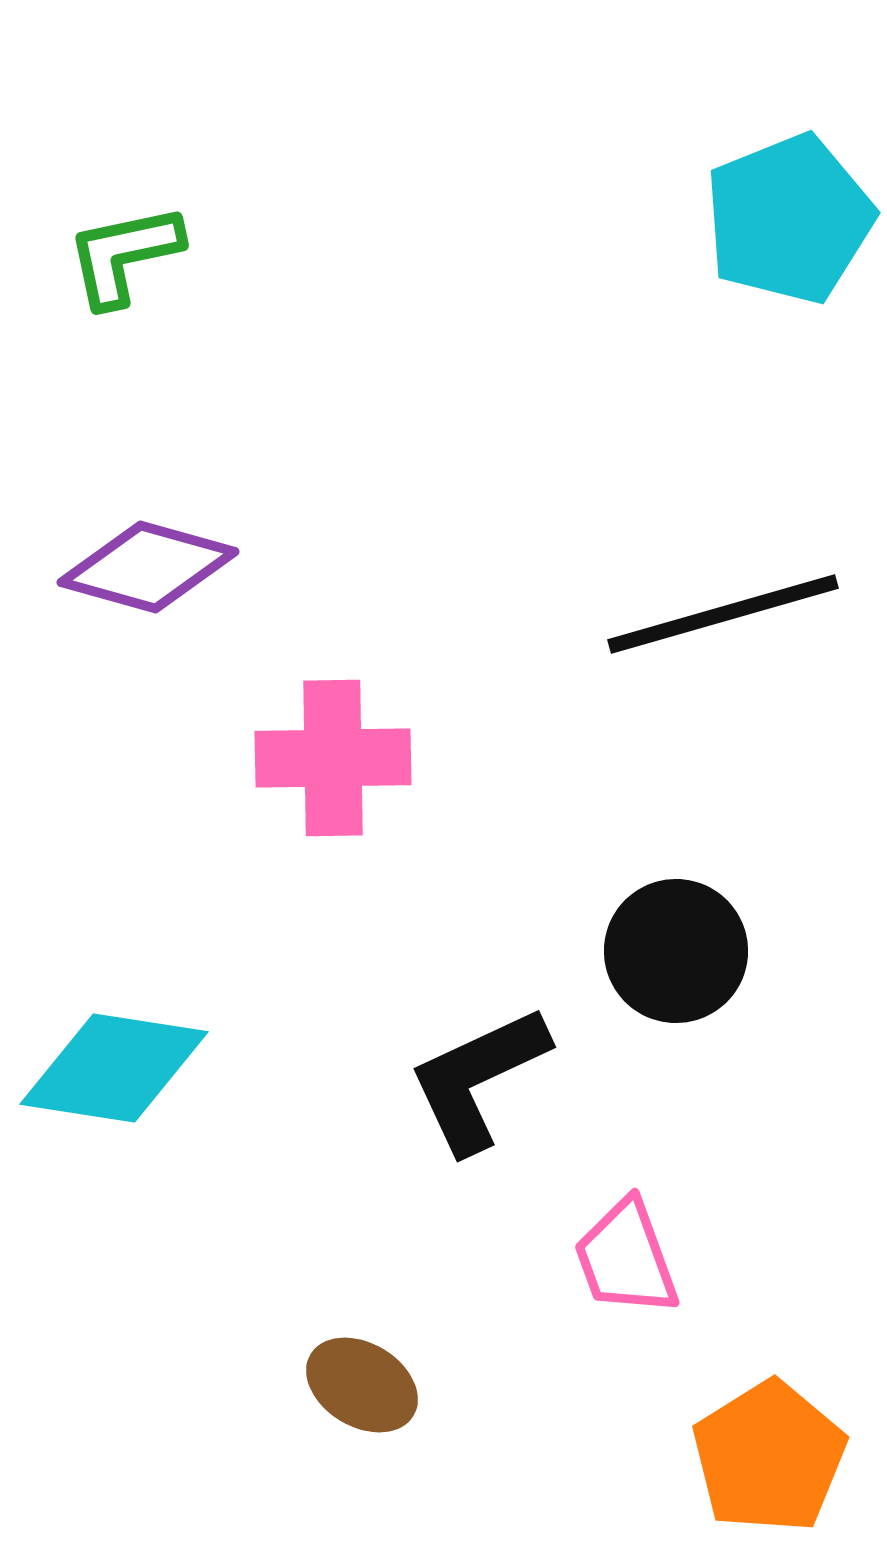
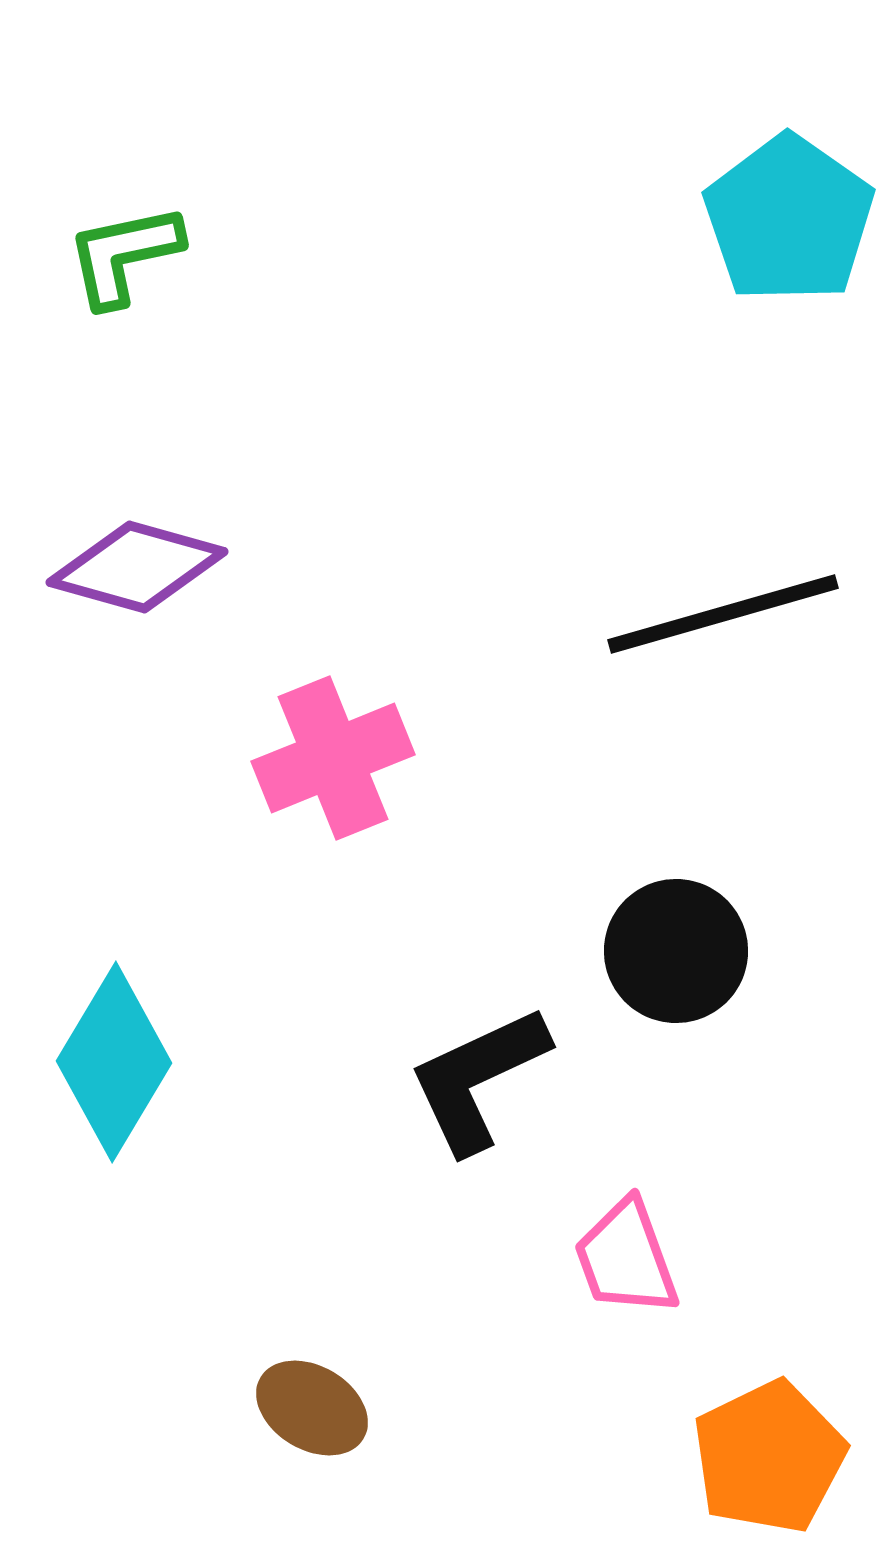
cyan pentagon: rotated 15 degrees counterclockwise
purple diamond: moved 11 px left
pink cross: rotated 21 degrees counterclockwise
cyan diamond: moved 6 px up; rotated 68 degrees counterclockwise
brown ellipse: moved 50 px left, 23 px down
orange pentagon: rotated 6 degrees clockwise
